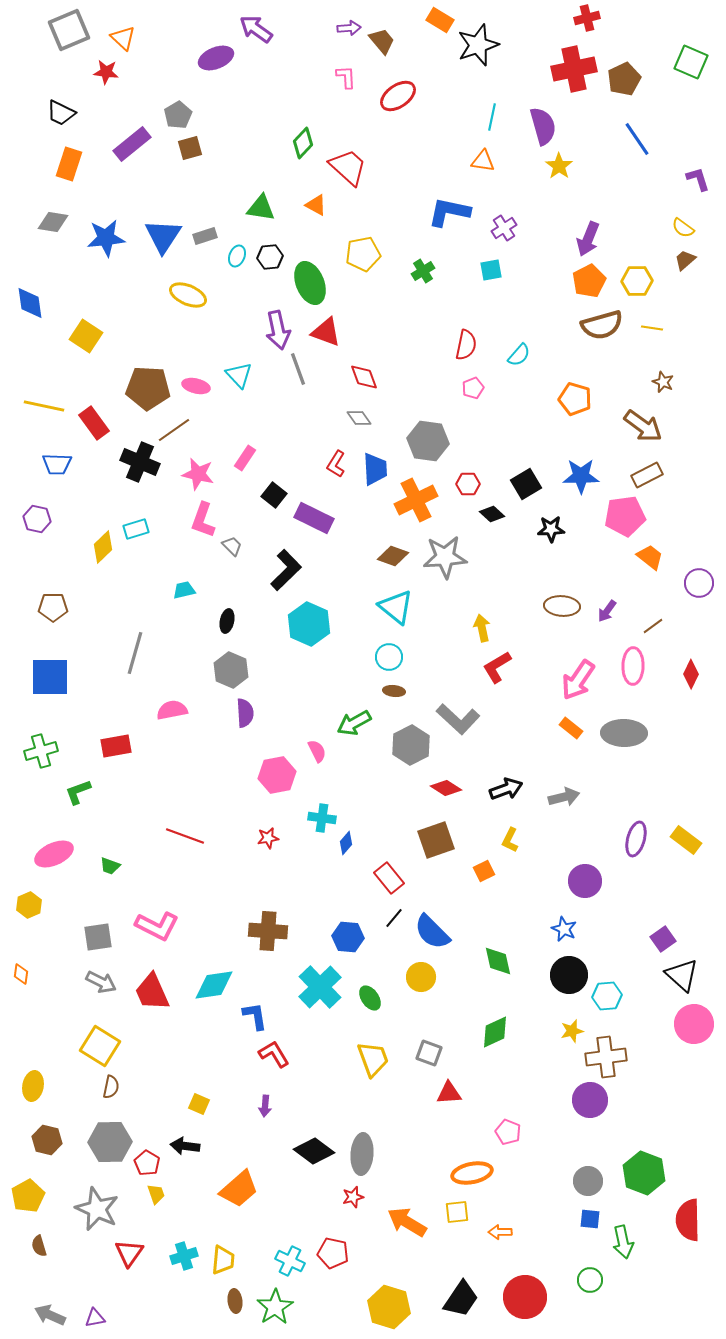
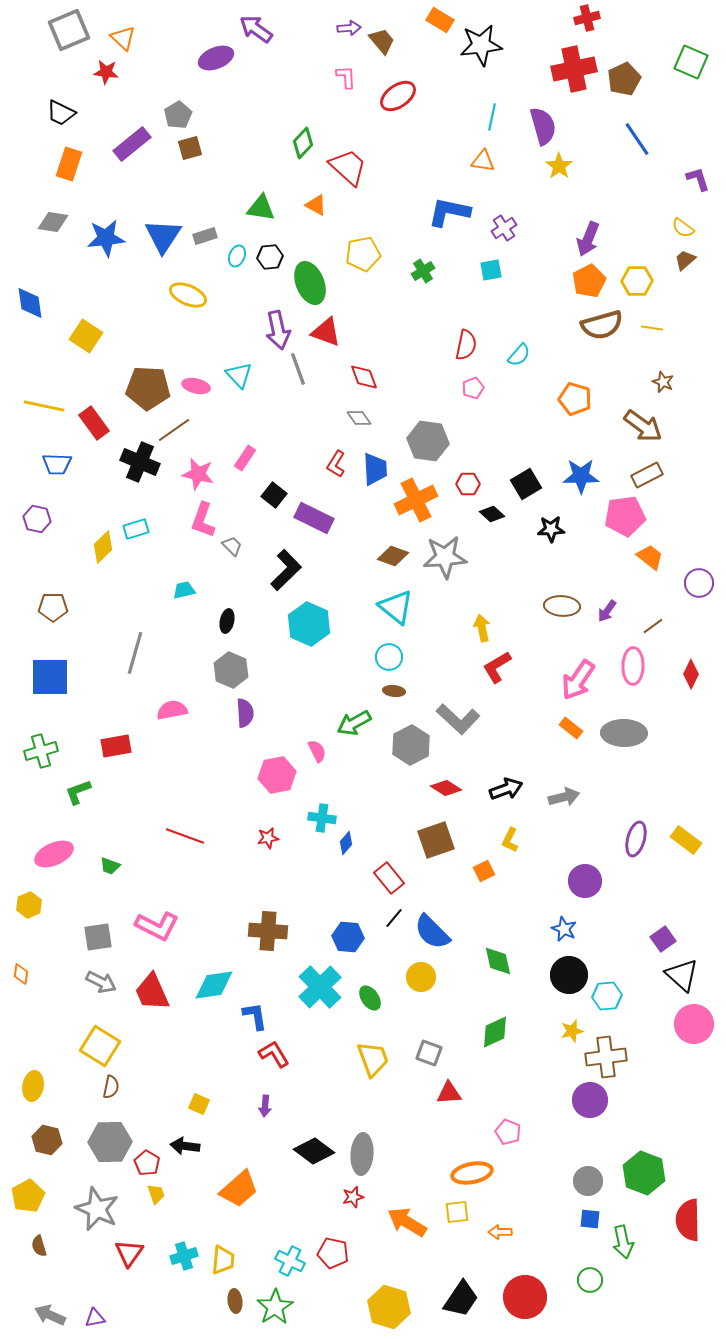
black star at (478, 45): moved 3 px right; rotated 12 degrees clockwise
